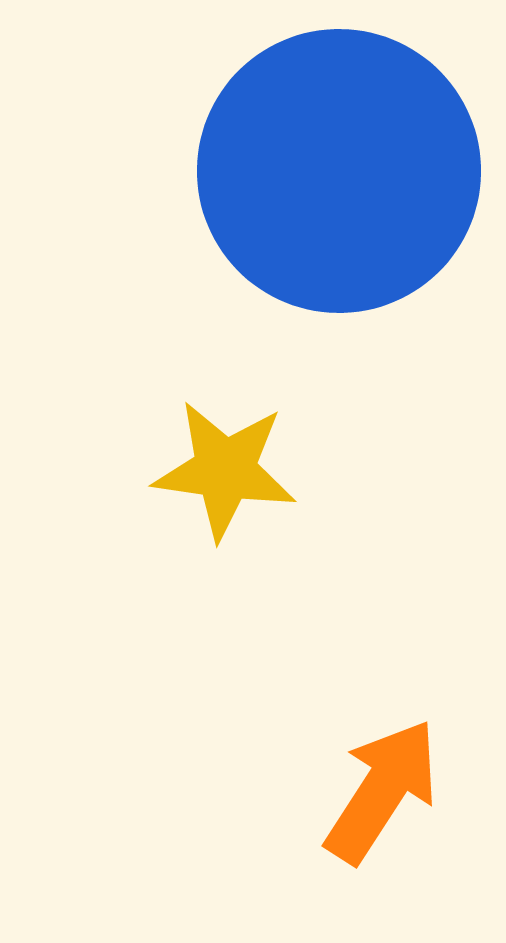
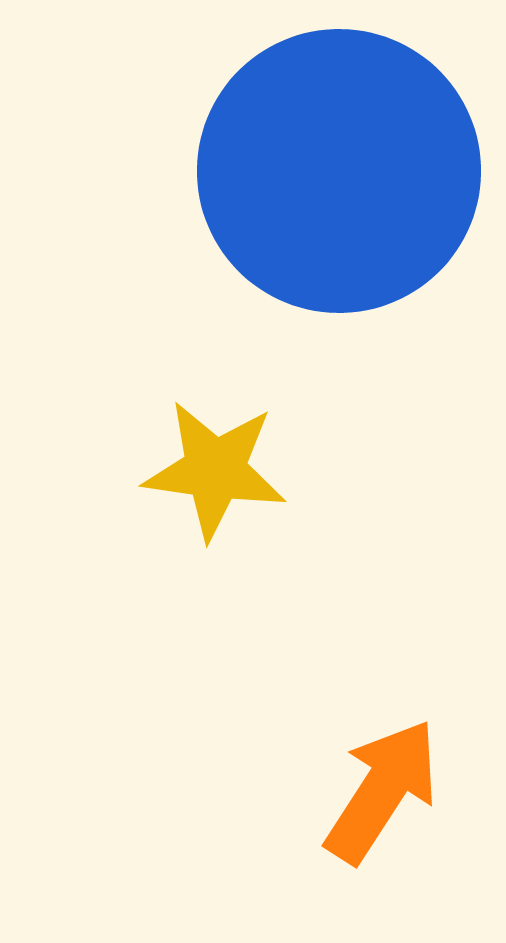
yellow star: moved 10 px left
